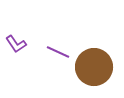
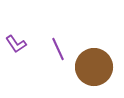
purple line: moved 3 px up; rotated 40 degrees clockwise
